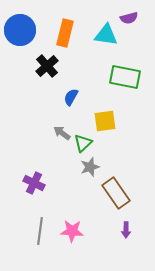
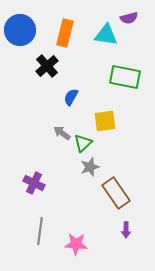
pink star: moved 4 px right, 13 px down
